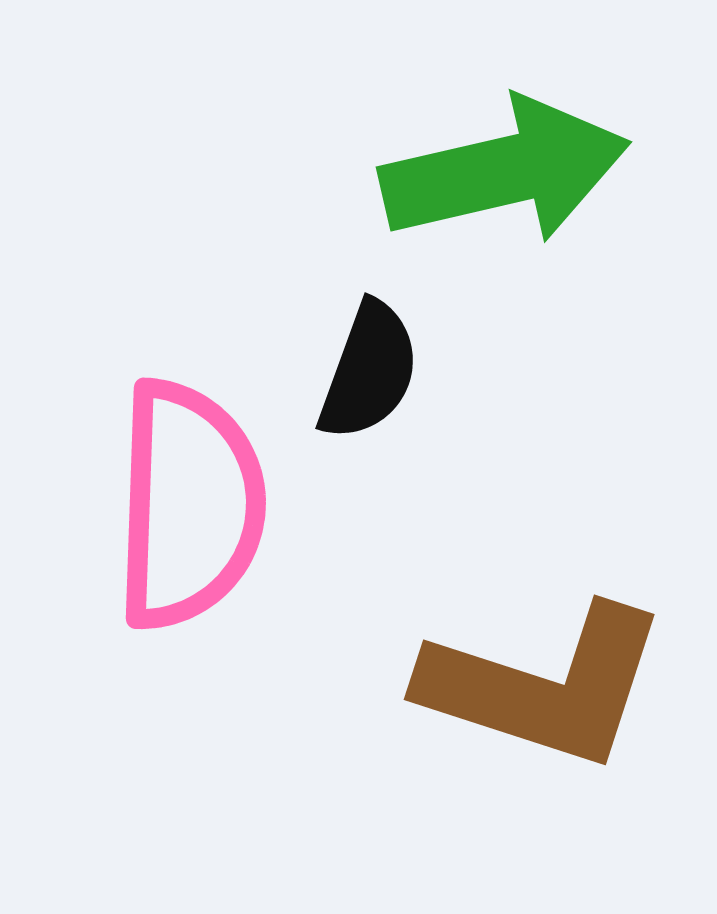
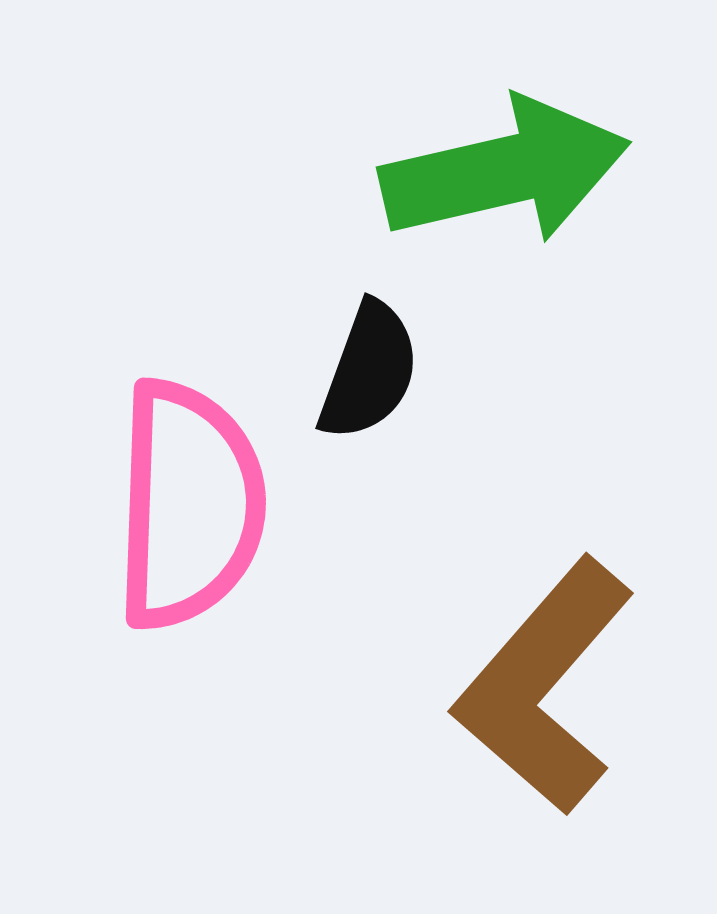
brown L-shape: rotated 113 degrees clockwise
